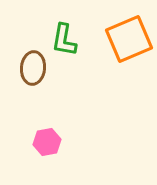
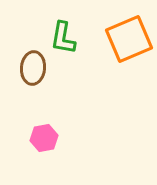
green L-shape: moved 1 px left, 2 px up
pink hexagon: moved 3 px left, 4 px up
